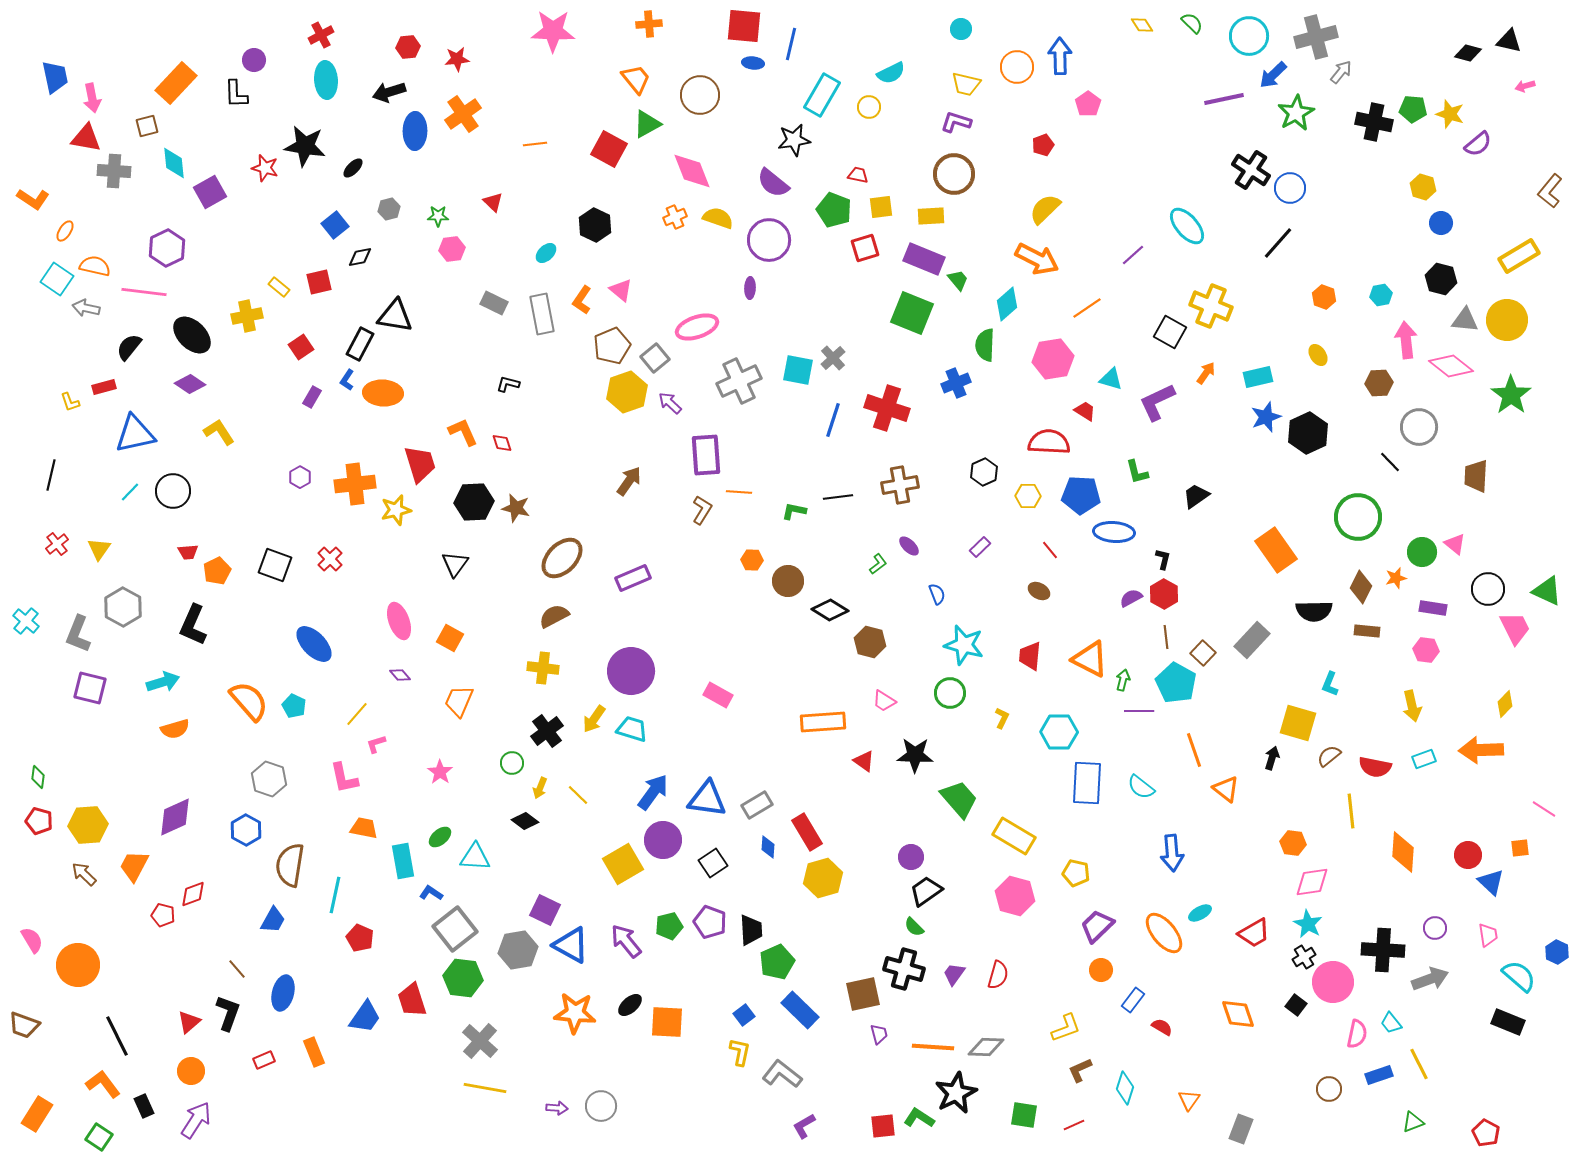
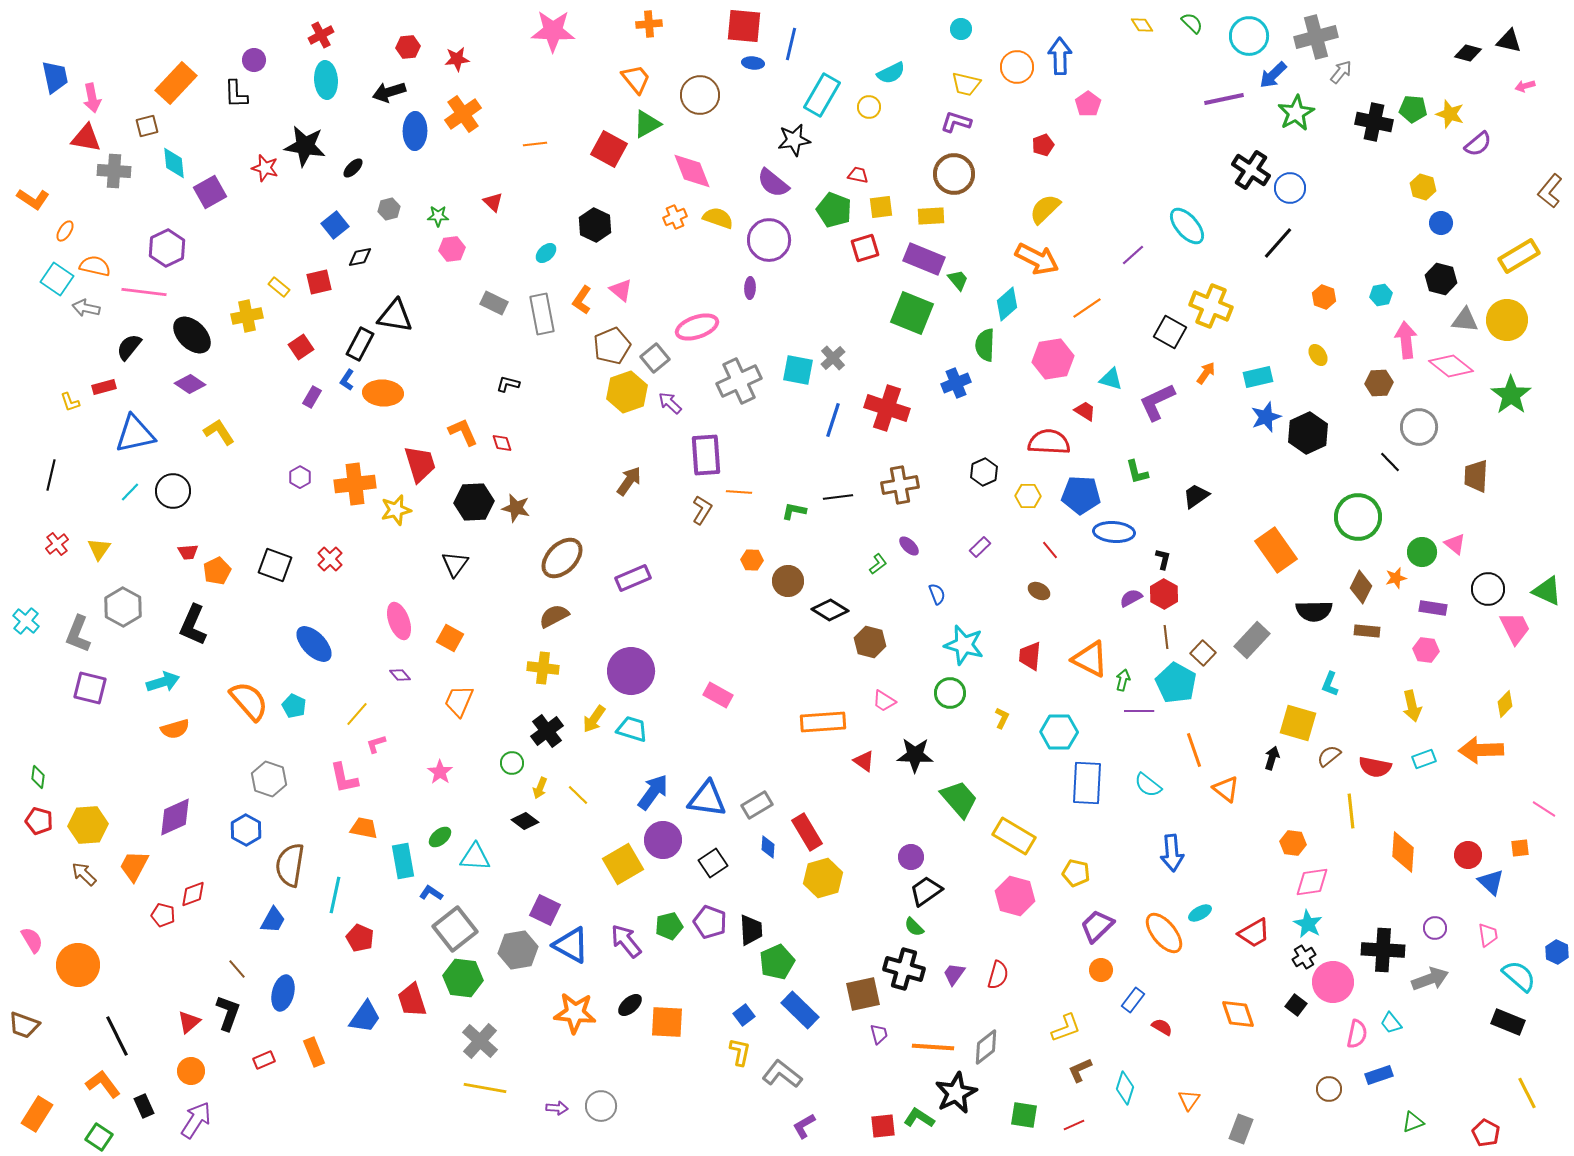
cyan semicircle at (1141, 787): moved 7 px right, 2 px up
gray diamond at (986, 1047): rotated 39 degrees counterclockwise
yellow line at (1419, 1064): moved 108 px right, 29 px down
